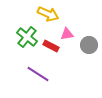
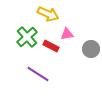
green cross: rotated 10 degrees clockwise
gray circle: moved 2 px right, 4 px down
